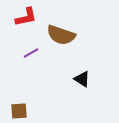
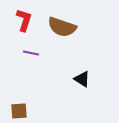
red L-shape: moved 2 px left, 3 px down; rotated 60 degrees counterclockwise
brown semicircle: moved 1 px right, 8 px up
purple line: rotated 42 degrees clockwise
